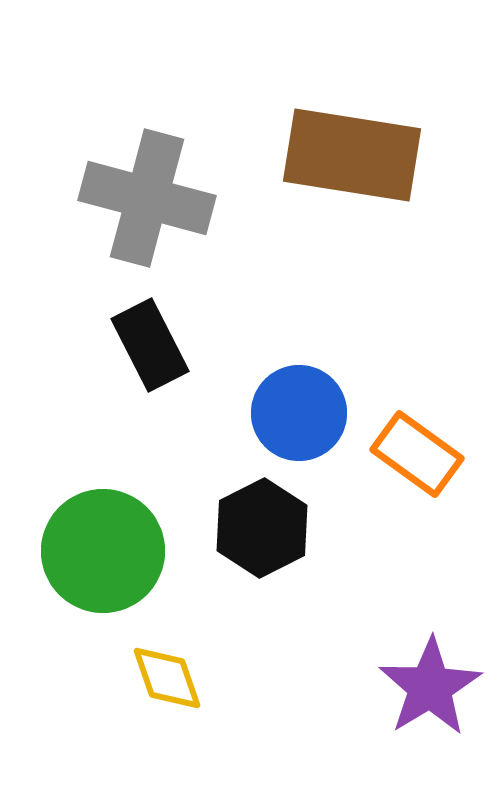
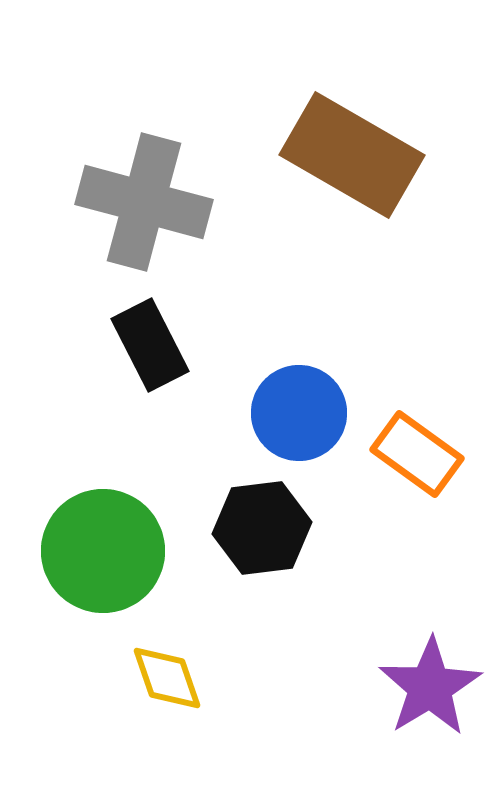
brown rectangle: rotated 21 degrees clockwise
gray cross: moved 3 px left, 4 px down
black hexagon: rotated 20 degrees clockwise
